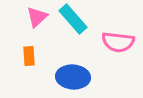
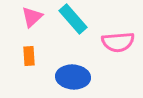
pink triangle: moved 5 px left
pink semicircle: rotated 12 degrees counterclockwise
